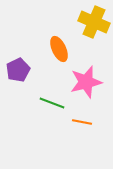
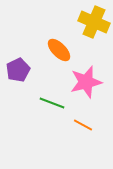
orange ellipse: moved 1 px down; rotated 20 degrees counterclockwise
orange line: moved 1 px right, 3 px down; rotated 18 degrees clockwise
